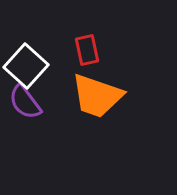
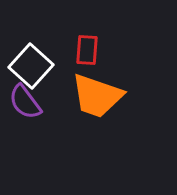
red rectangle: rotated 16 degrees clockwise
white square: moved 5 px right
